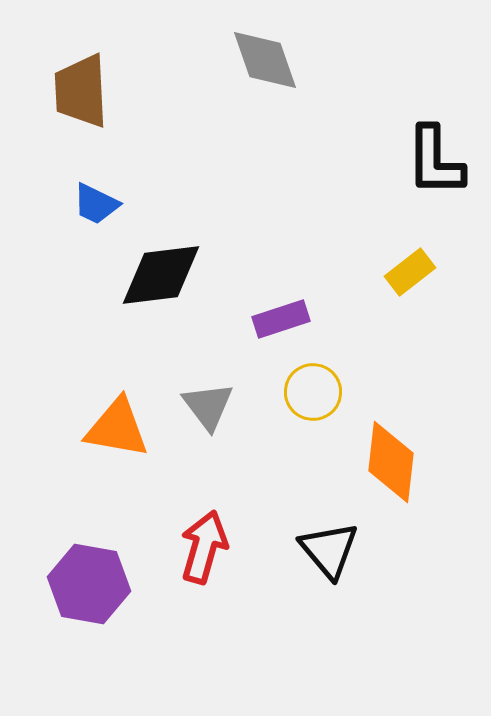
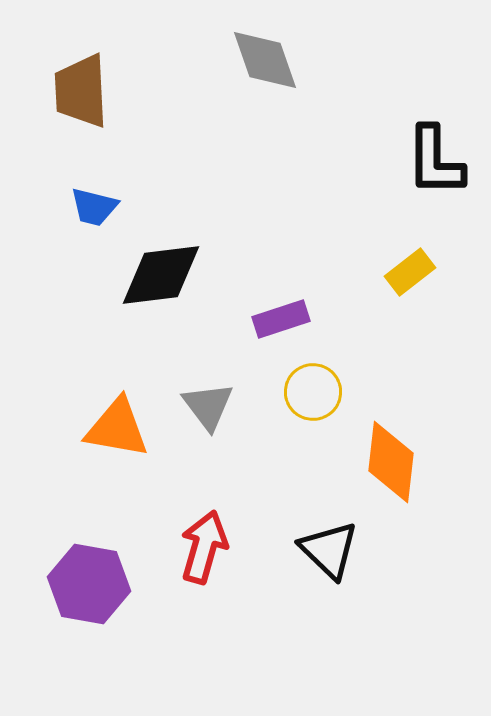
blue trapezoid: moved 2 px left, 3 px down; rotated 12 degrees counterclockwise
black triangle: rotated 6 degrees counterclockwise
